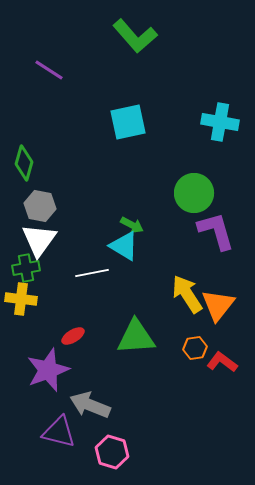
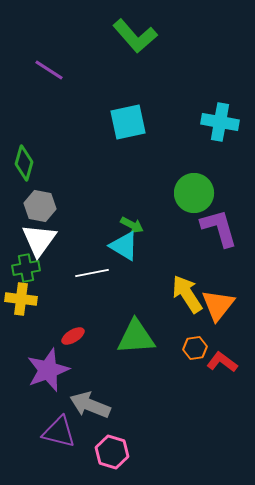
purple L-shape: moved 3 px right, 3 px up
